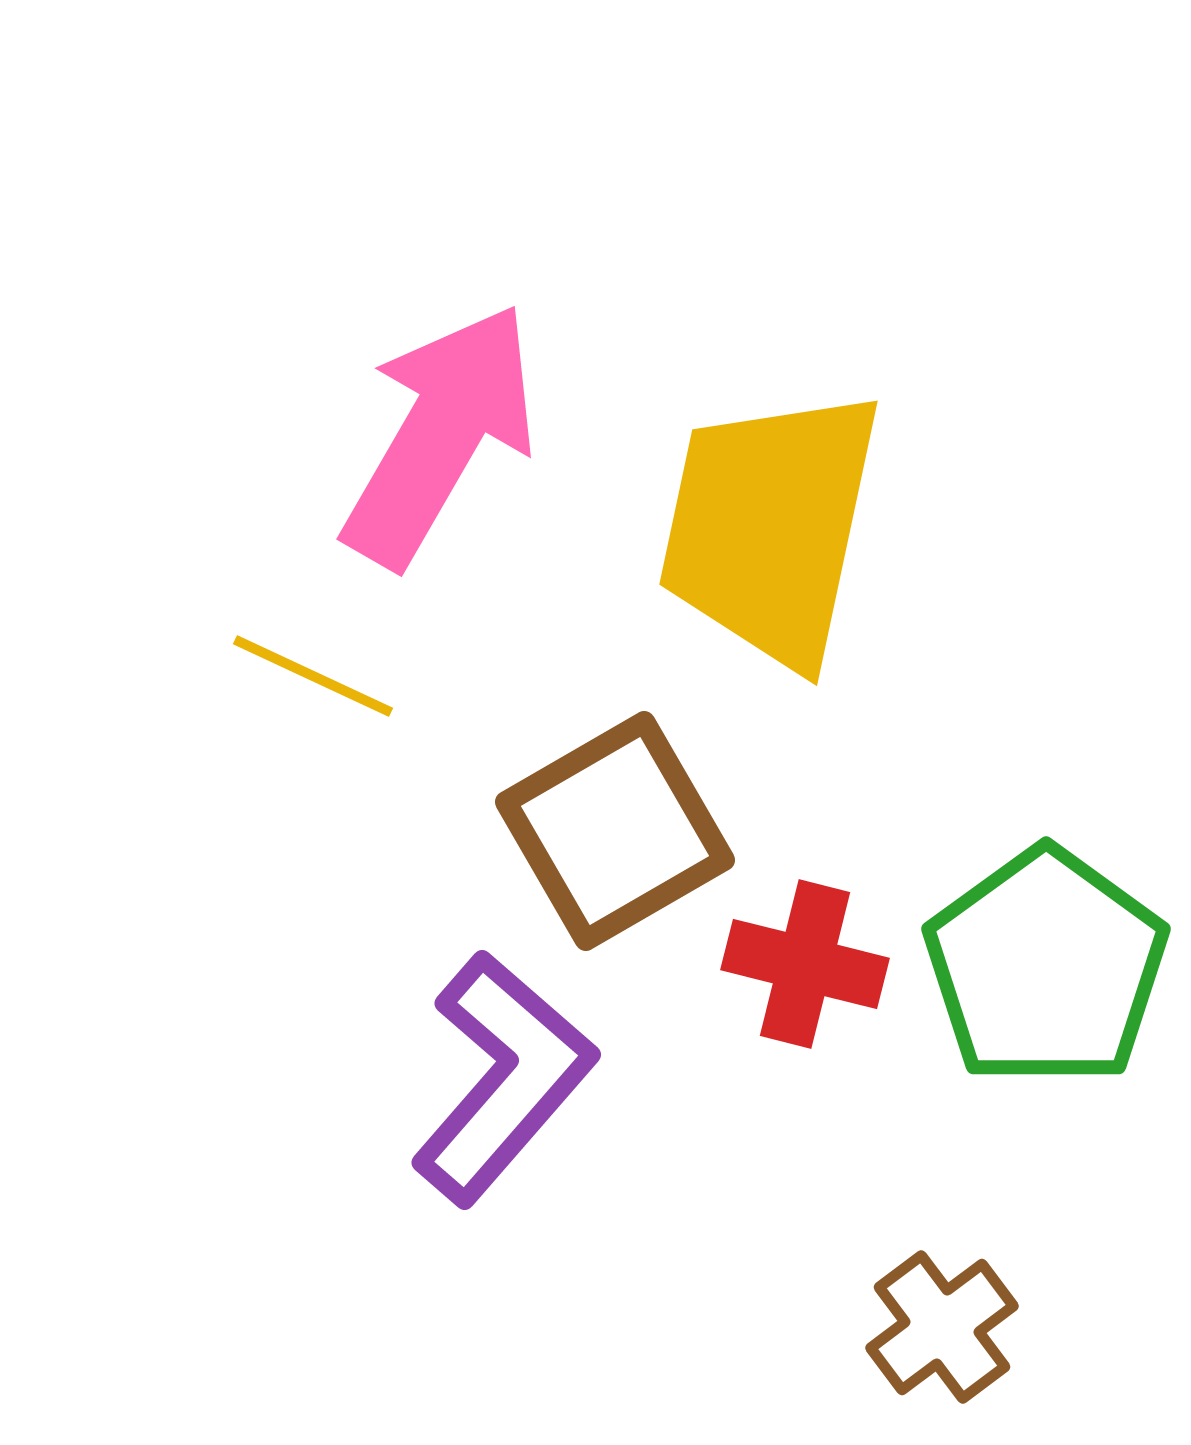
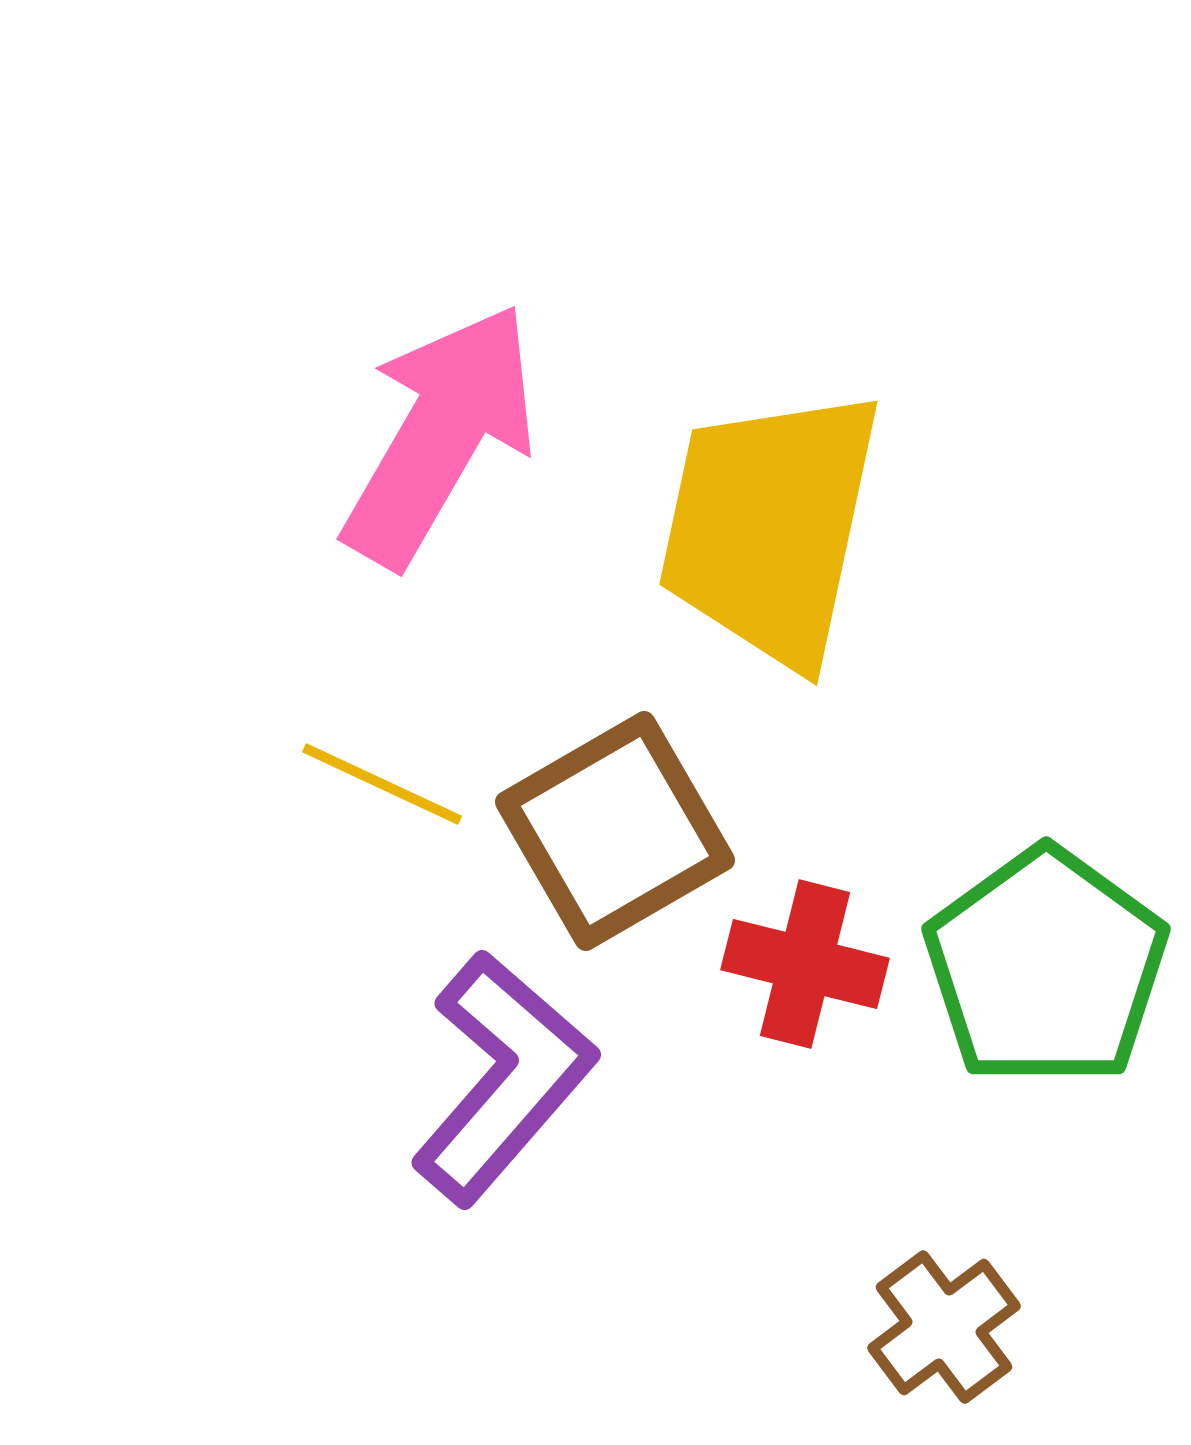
yellow line: moved 69 px right, 108 px down
brown cross: moved 2 px right
